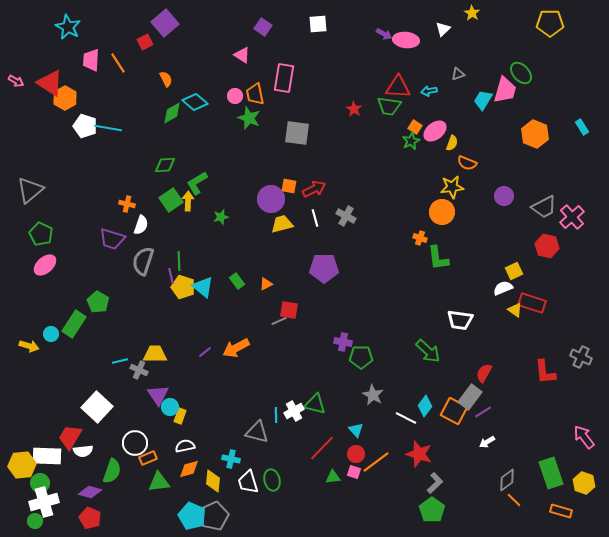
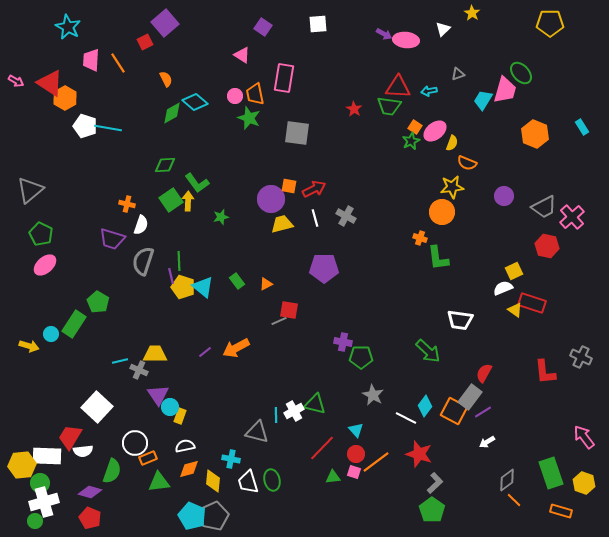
green L-shape at (197, 183): rotated 95 degrees counterclockwise
